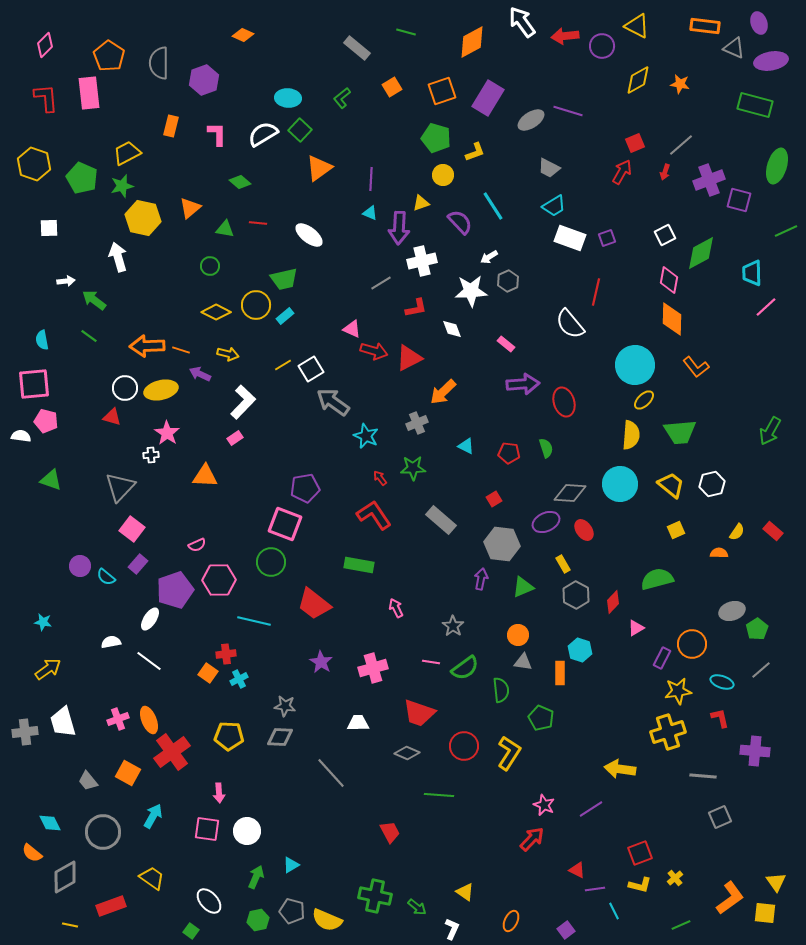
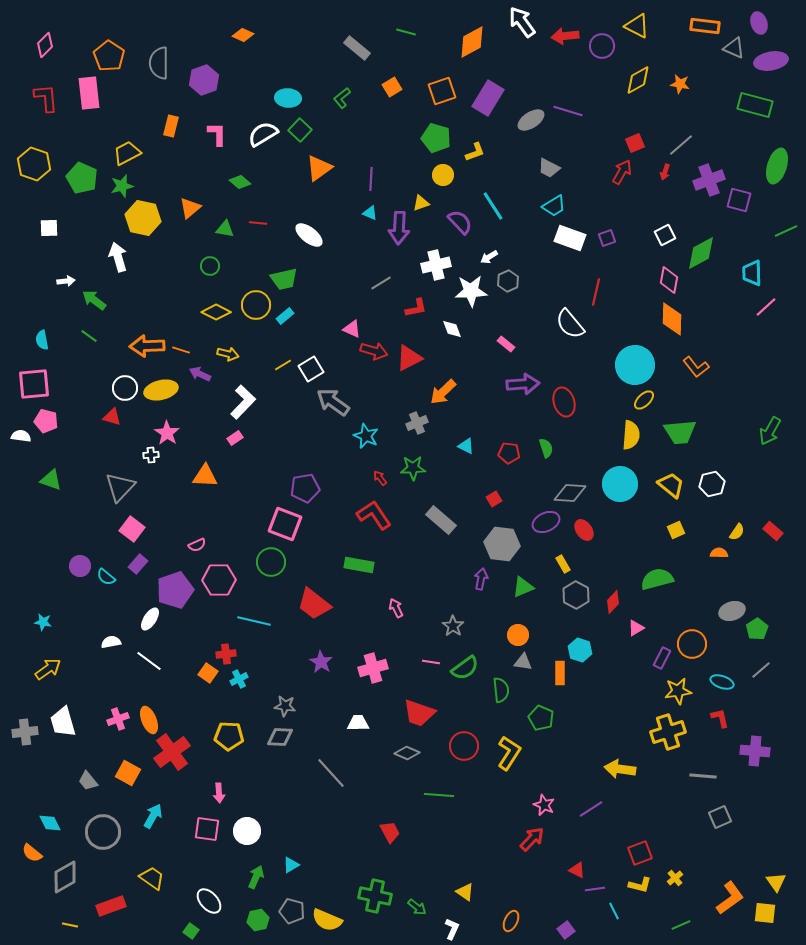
white cross at (422, 261): moved 14 px right, 4 px down
